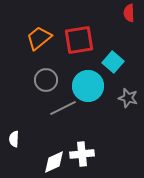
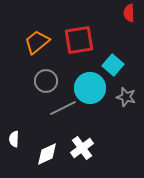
orange trapezoid: moved 2 px left, 4 px down
cyan square: moved 3 px down
gray circle: moved 1 px down
cyan circle: moved 2 px right, 2 px down
gray star: moved 2 px left, 1 px up
white cross: moved 6 px up; rotated 30 degrees counterclockwise
white diamond: moved 7 px left, 8 px up
